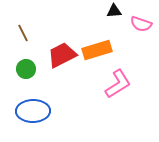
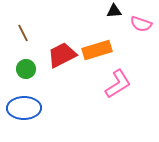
blue ellipse: moved 9 px left, 3 px up
